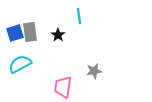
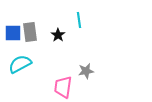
cyan line: moved 4 px down
blue square: moved 2 px left; rotated 18 degrees clockwise
gray star: moved 8 px left
